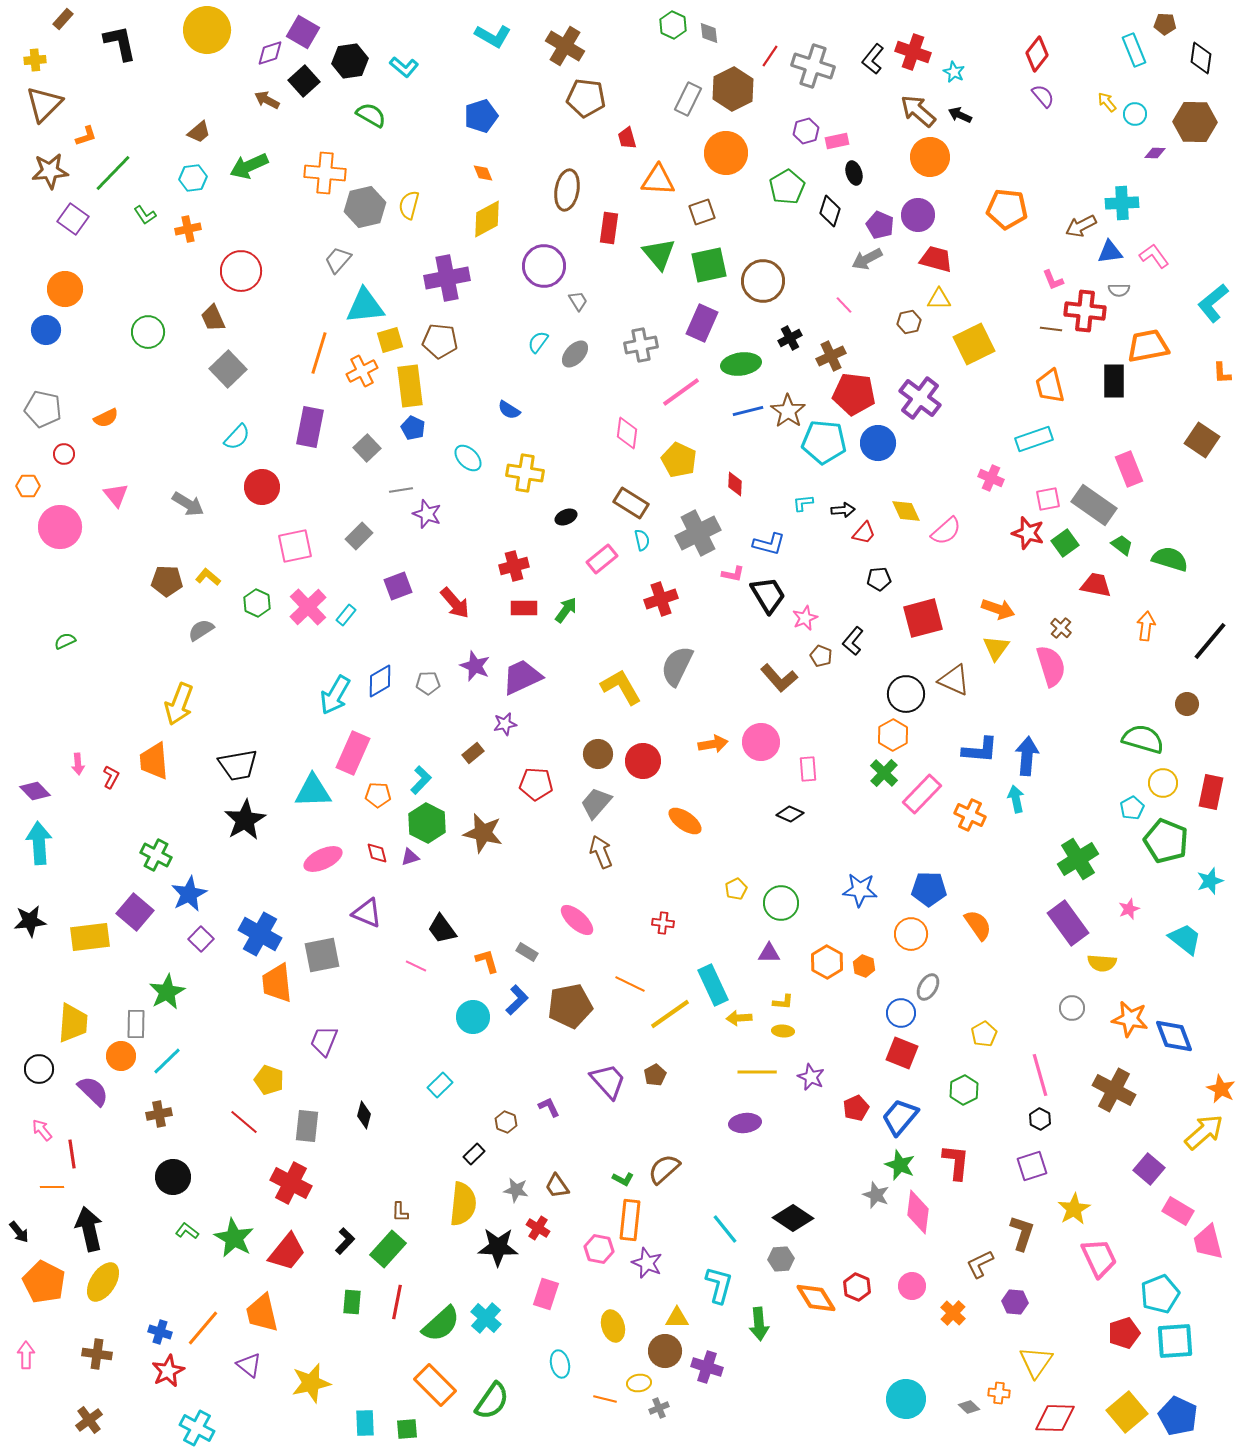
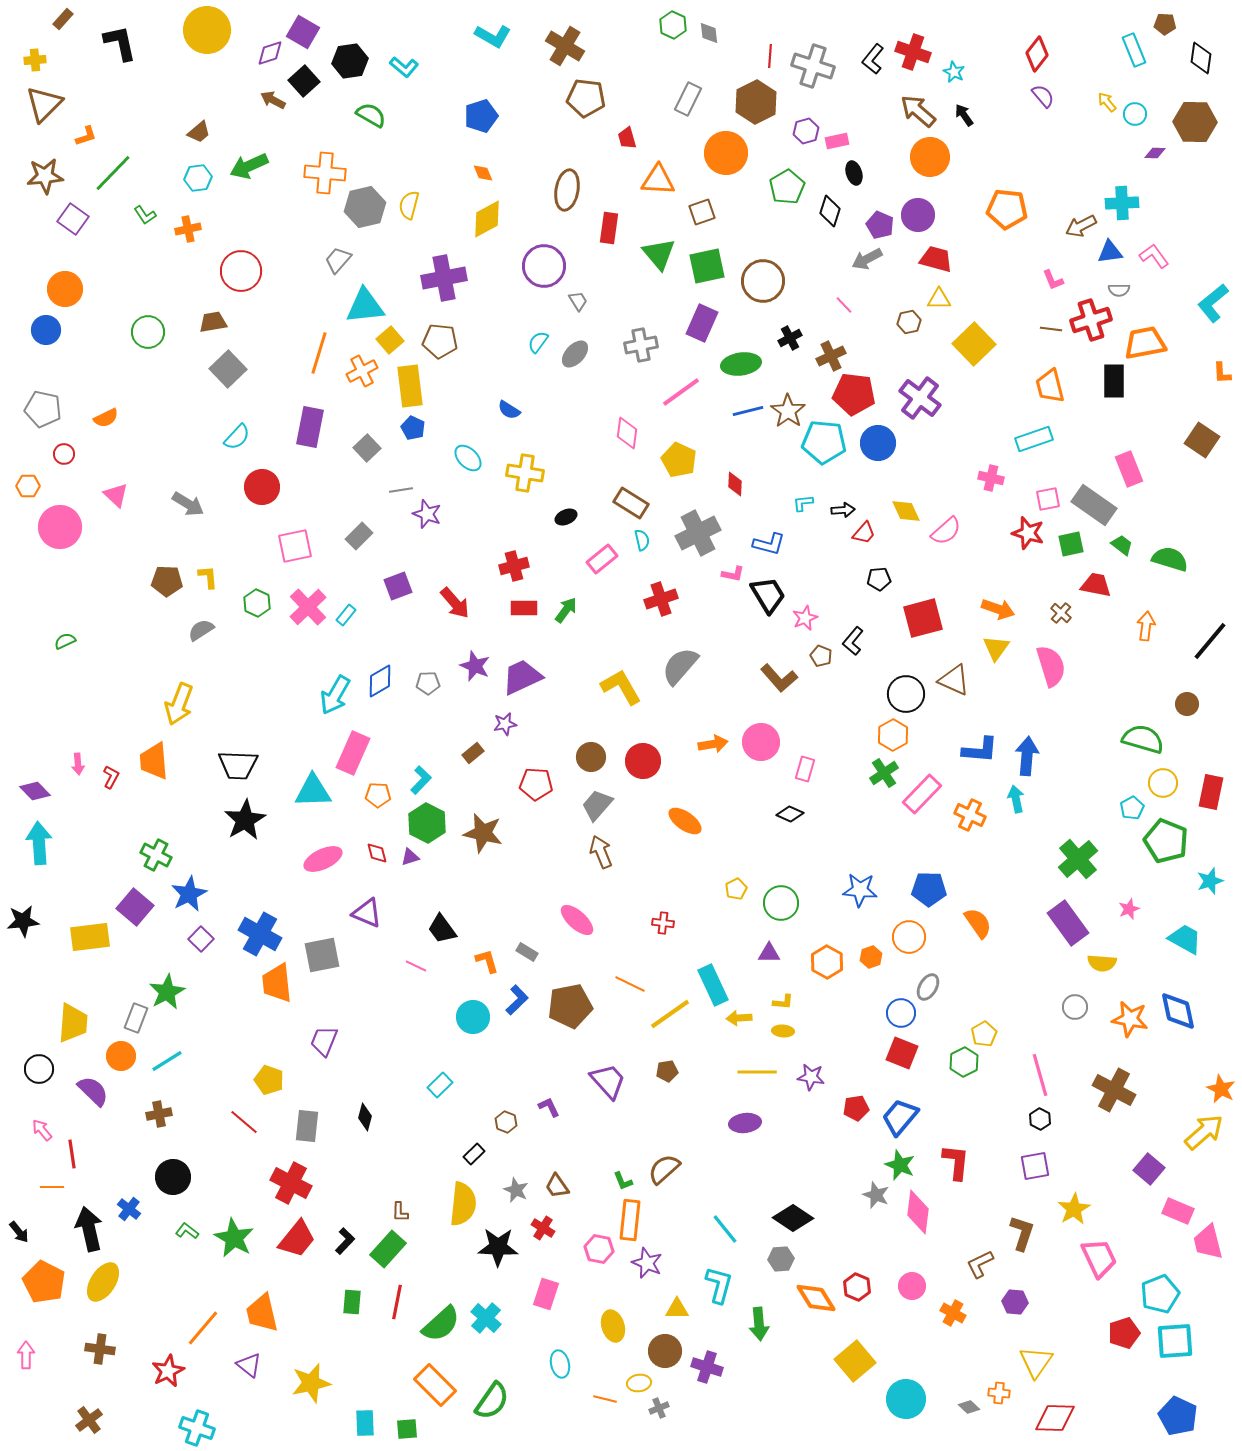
red line at (770, 56): rotated 30 degrees counterclockwise
brown hexagon at (733, 89): moved 23 px right, 13 px down
brown arrow at (267, 100): moved 6 px right
black arrow at (960, 115): moved 4 px right; rotated 30 degrees clockwise
brown star at (50, 171): moved 5 px left, 5 px down
cyan hexagon at (193, 178): moved 5 px right
green square at (709, 265): moved 2 px left, 1 px down
purple cross at (447, 278): moved 3 px left
red cross at (1085, 311): moved 6 px right, 9 px down; rotated 24 degrees counterclockwise
brown trapezoid at (213, 318): moved 4 px down; rotated 104 degrees clockwise
yellow square at (390, 340): rotated 24 degrees counterclockwise
yellow square at (974, 344): rotated 18 degrees counterclockwise
orange trapezoid at (1148, 346): moved 3 px left, 3 px up
pink cross at (991, 478): rotated 10 degrees counterclockwise
pink triangle at (116, 495): rotated 8 degrees counterclockwise
green square at (1065, 543): moved 6 px right, 1 px down; rotated 24 degrees clockwise
yellow L-shape at (208, 577): rotated 45 degrees clockwise
brown cross at (1061, 628): moved 15 px up
gray semicircle at (677, 666): moved 3 px right; rotated 15 degrees clockwise
brown circle at (598, 754): moved 7 px left, 3 px down
black trapezoid at (238, 765): rotated 12 degrees clockwise
pink rectangle at (808, 769): moved 3 px left; rotated 20 degrees clockwise
green cross at (884, 773): rotated 12 degrees clockwise
gray trapezoid at (596, 803): moved 1 px right, 2 px down
green cross at (1078, 859): rotated 9 degrees counterclockwise
purple square at (135, 912): moved 5 px up
black star at (30, 921): moved 7 px left
orange semicircle at (978, 925): moved 2 px up
orange circle at (911, 934): moved 2 px left, 3 px down
cyan trapezoid at (1185, 939): rotated 9 degrees counterclockwise
orange hexagon at (864, 966): moved 7 px right, 9 px up; rotated 20 degrees clockwise
gray circle at (1072, 1008): moved 3 px right, 1 px up
gray rectangle at (136, 1024): moved 6 px up; rotated 20 degrees clockwise
blue diamond at (1174, 1036): moved 4 px right, 25 px up; rotated 9 degrees clockwise
cyan line at (167, 1061): rotated 12 degrees clockwise
brown pentagon at (655, 1075): moved 12 px right, 4 px up; rotated 20 degrees clockwise
purple star at (811, 1077): rotated 16 degrees counterclockwise
green hexagon at (964, 1090): moved 28 px up
red pentagon at (856, 1108): rotated 15 degrees clockwise
black diamond at (364, 1115): moved 1 px right, 2 px down
purple square at (1032, 1166): moved 3 px right; rotated 8 degrees clockwise
green L-shape at (623, 1179): moved 2 px down; rotated 40 degrees clockwise
gray star at (516, 1190): rotated 15 degrees clockwise
pink rectangle at (1178, 1211): rotated 8 degrees counterclockwise
red cross at (538, 1228): moved 5 px right
red trapezoid at (287, 1252): moved 10 px right, 13 px up
orange cross at (953, 1313): rotated 15 degrees counterclockwise
yellow triangle at (677, 1318): moved 9 px up
blue cross at (160, 1332): moved 31 px left, 123 px up; rotated 20 degrees clockwise
brown cross at (97, 1354): moved 3 px right, 5 px up
yellow square at (1127, 1412): moved 272 px left, 51 px up
cyan cross at (197, 1428): rotated 8 degrees counterclockwise
